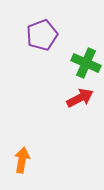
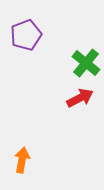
purple pentagon: moved 16 px left
green cross: rotated 16 degrees clockwise
